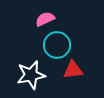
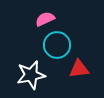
red triangle: moved 6 px right, 1 px up
